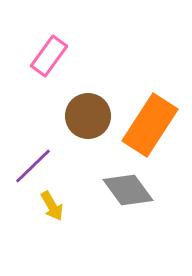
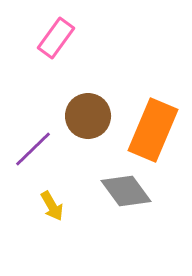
pink rectangle: moved 7 px right, 18 px up
orange rectangle: moved 3 px right, 5 px down; rotated 10 degrees counterclockwise
purple line: moved 17 px up
gray diamond: moved 2 px left, 1 px down
